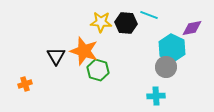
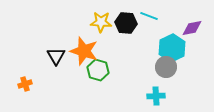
cyan line: moved 1 px down
cyan hexagon: rotated 8 degrees clockwise
